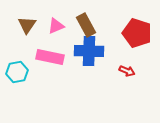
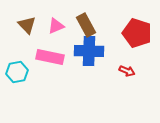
brown triangle: rotated 18 degrees counterclockwise
